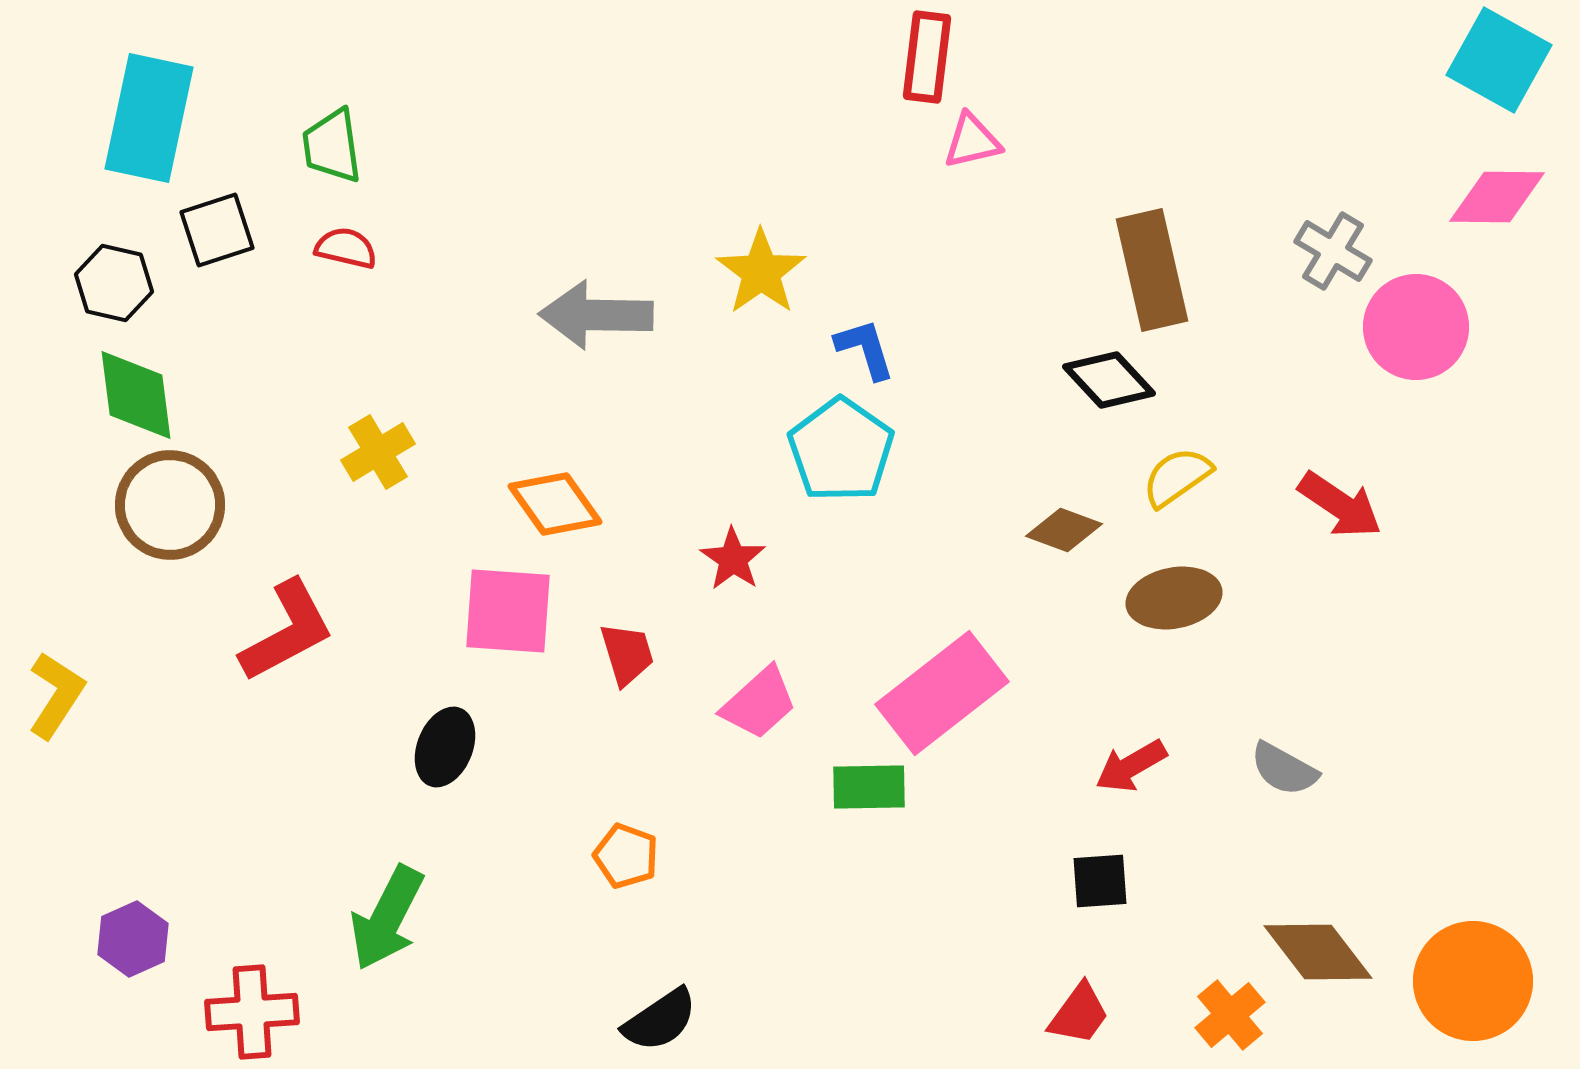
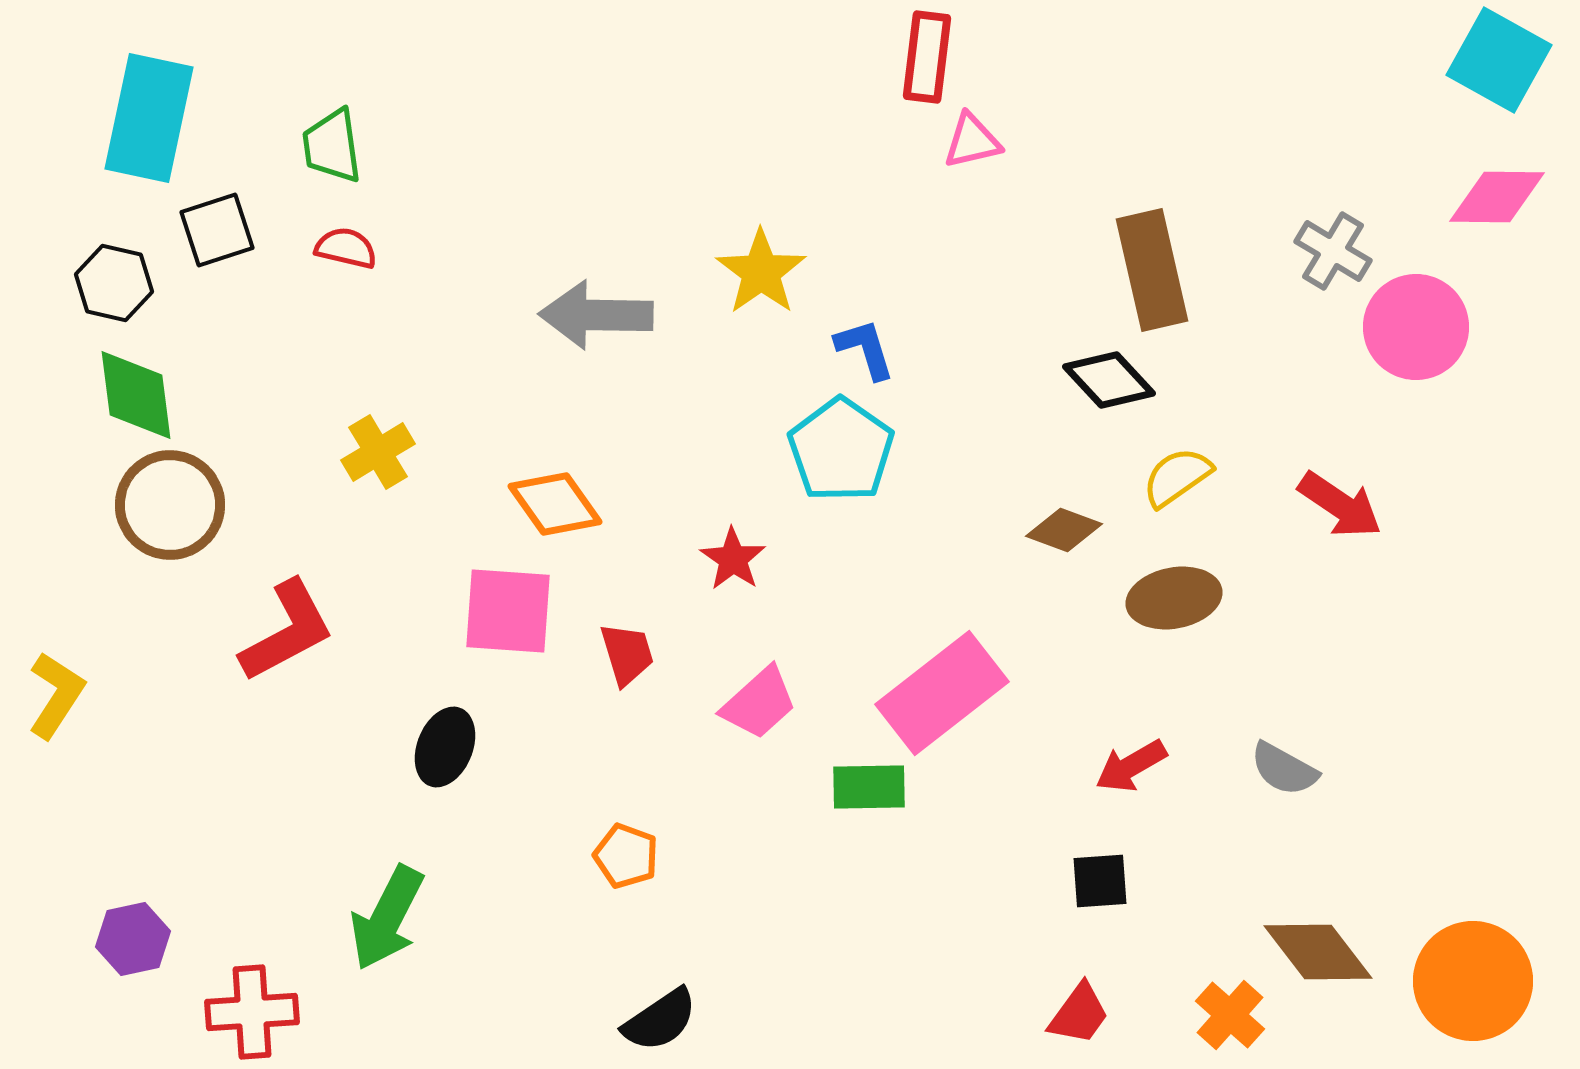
purple hexagon at (133, 939): rotated 12 degrees clockwise
orange cross at (1230, 1015): rotated 8 degrees counterclockwise
